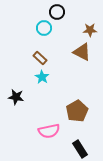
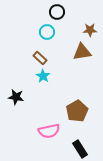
cyan circle: moved 3 px right, 4 px down
brown triangle: rotated 36 degrees counterclockwise
cyan star: moved 1 px right, 1 px up
